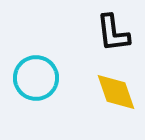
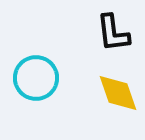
yellow diamond: moved 2 px right, 1 px down
